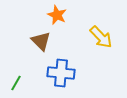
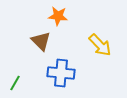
orange star: moved 1 px right, 1 px down; rotated 18 degrees counterclockwise
yellow arrow: moved 1 px left, 8 px down
green line: moved 1 px left
